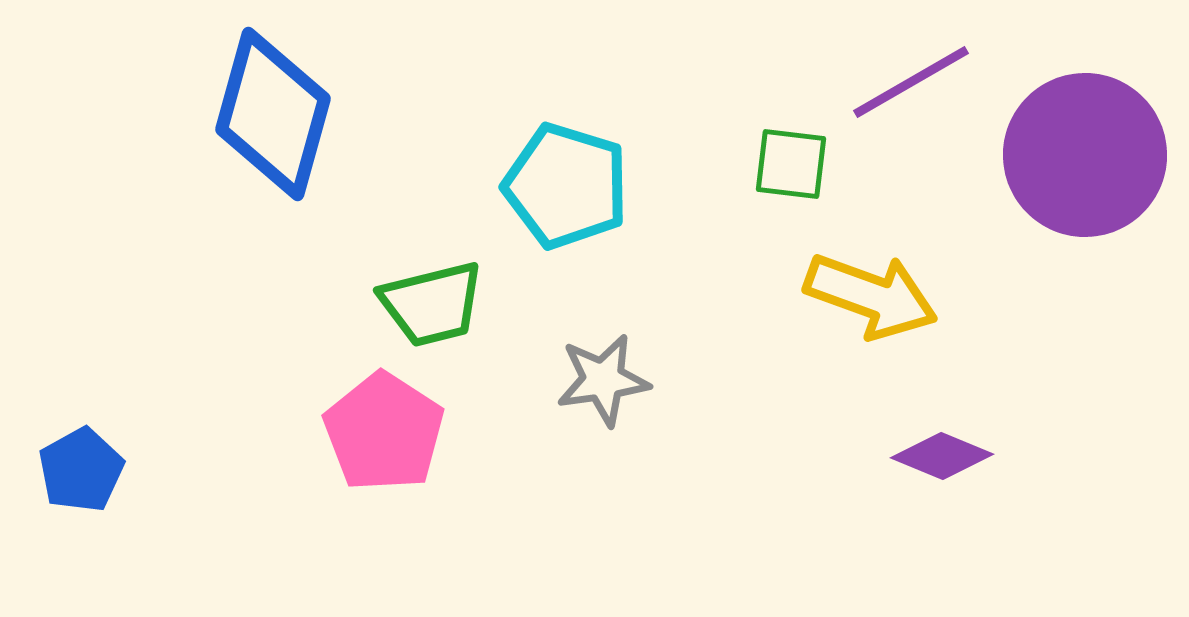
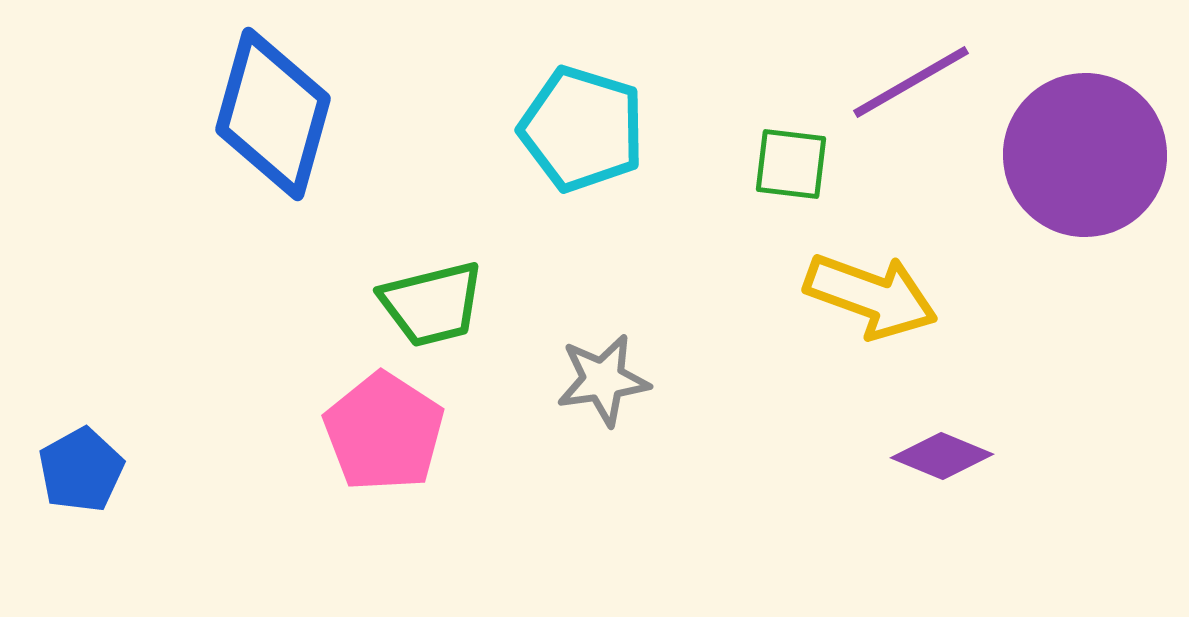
cyan pentagon: moved 16 px right, 57 px up
